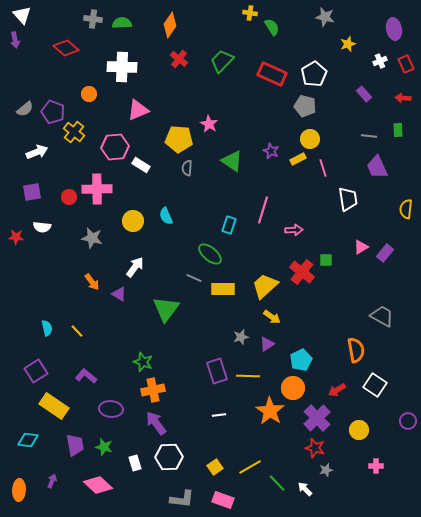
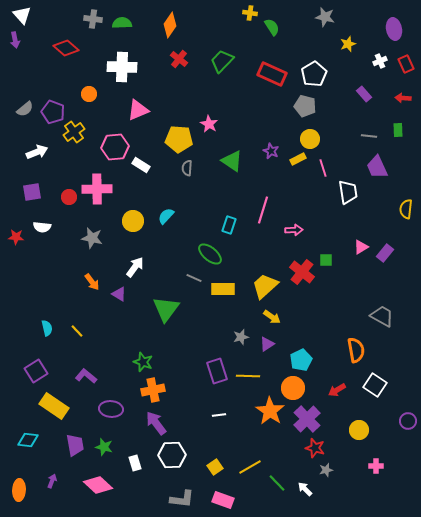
yellow cross at (74, 132): rotated 15 degrees clockwise
white trapezoid at (348, 199): moved 7 px up
cyan semicircle at (166, 216): rotated 66 degrees clockwise
purple cross at (317, 418): moved 10 px left, 1 px down
white hexagon at (169, 457): moved 3 px right, 2 px up
